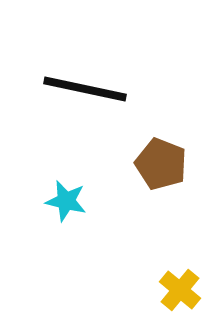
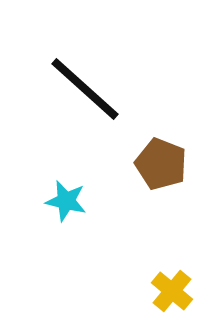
black line: rotated 30 degrees clockwise
yellow cross: moved 8 px left, 1 px down
